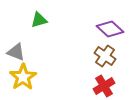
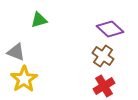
brown cross: moved 2 px left
yellow star: moved 1 px right, 2 px down
